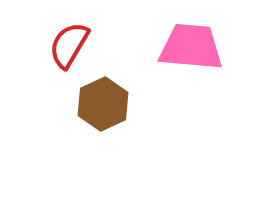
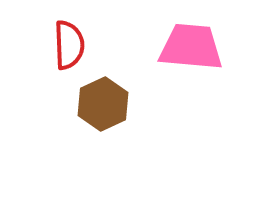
red semicircle: rotated 147 degrees clockwise
